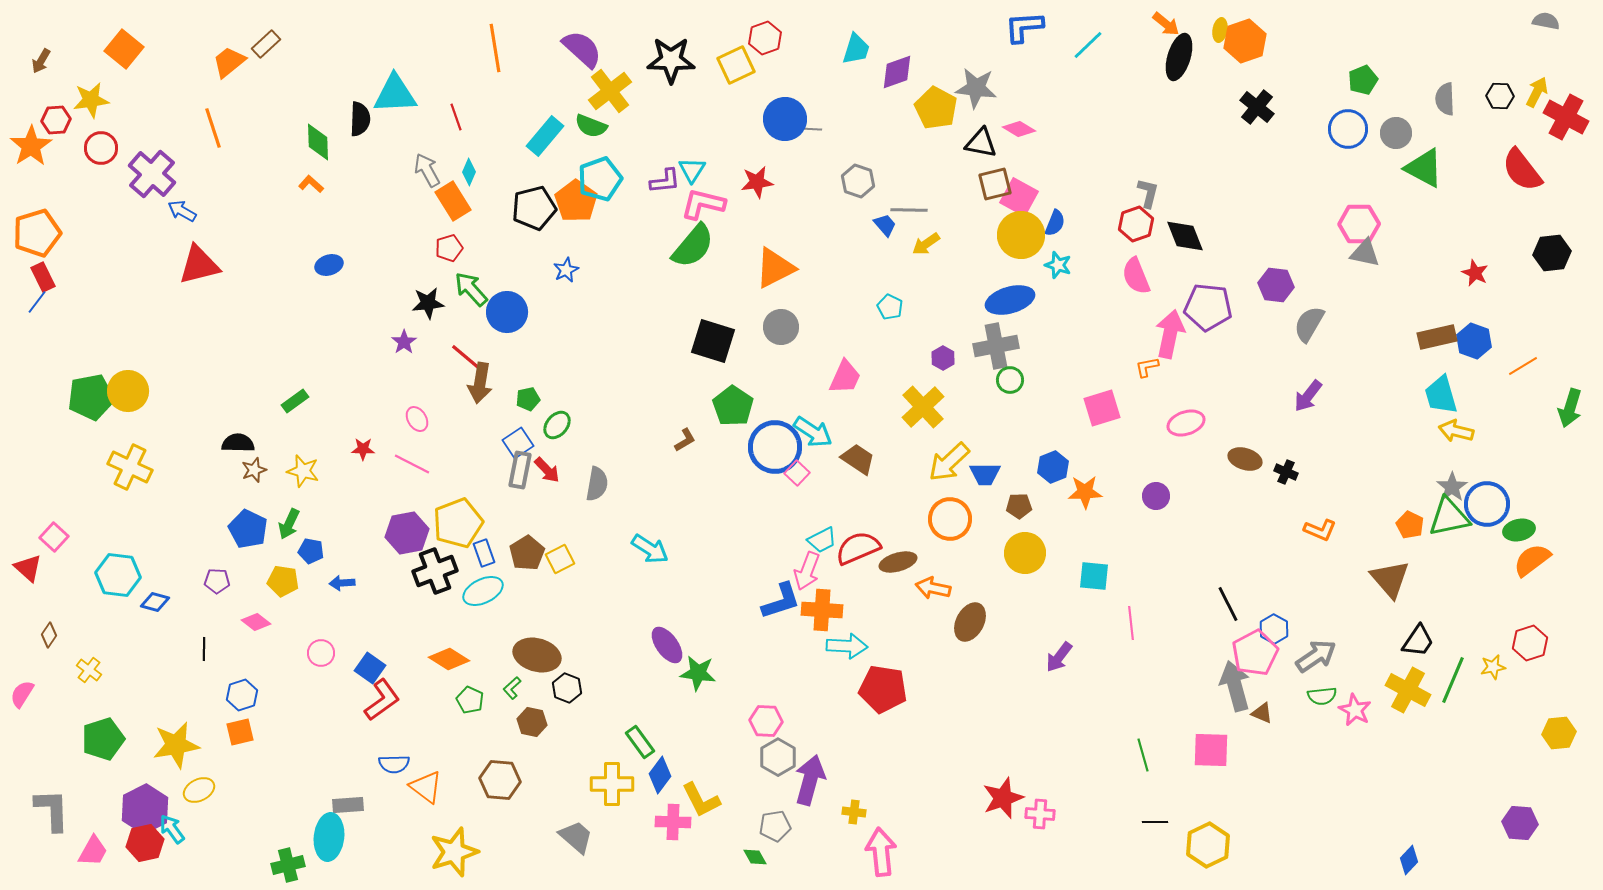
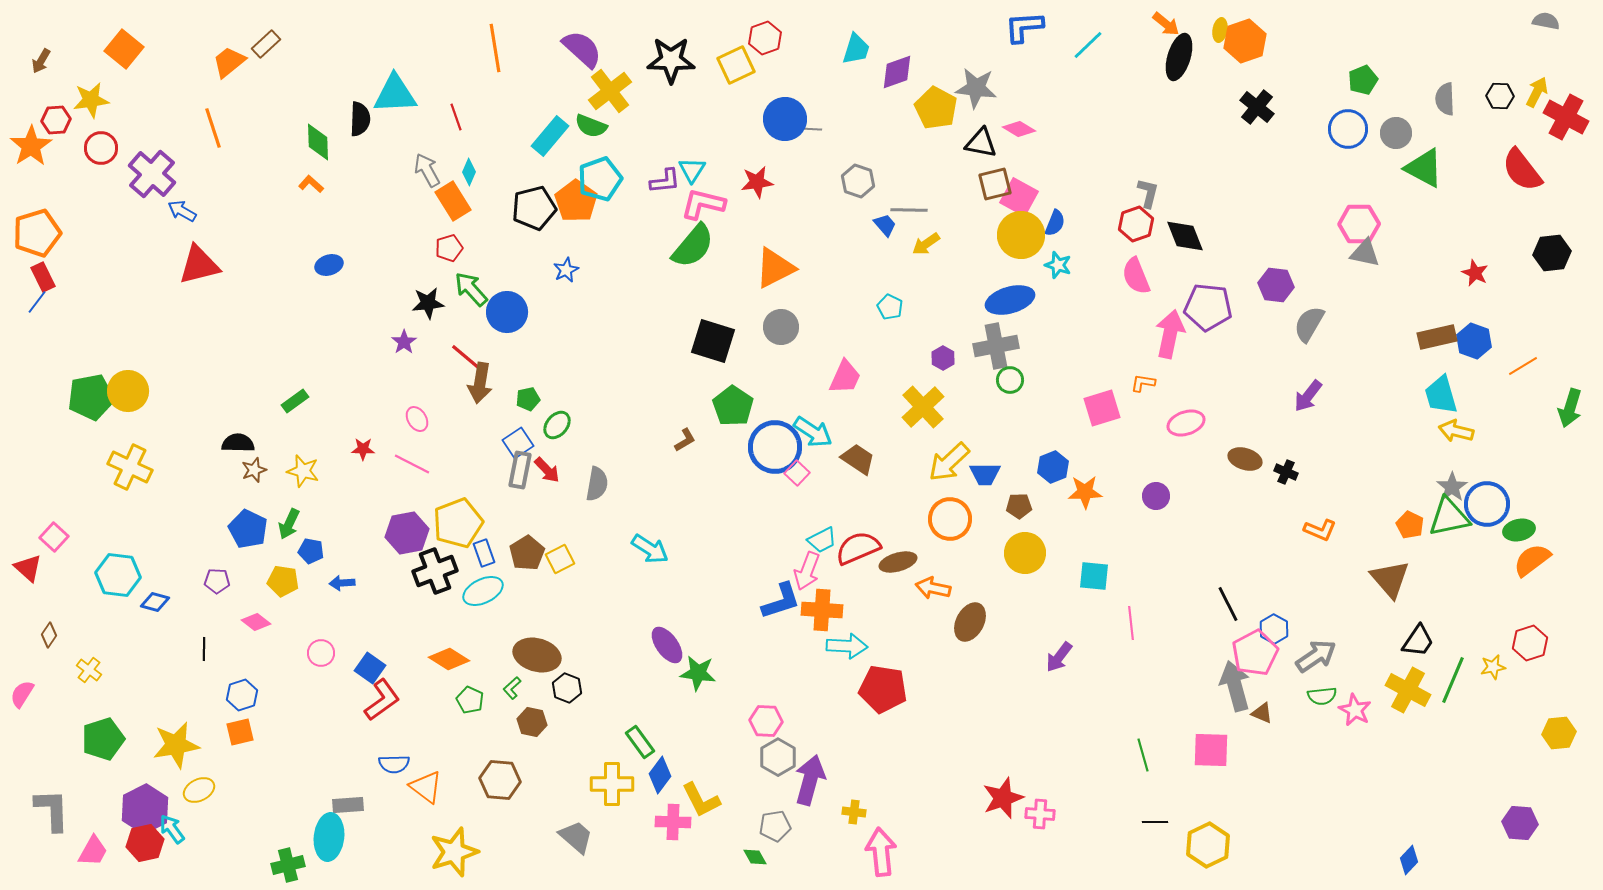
cyan rectangle at (545, 136): moved 5 px right
orange L-shape at (1147, 367): moved 4 px left, 16 px down; rotated 20 degrees clockwise
